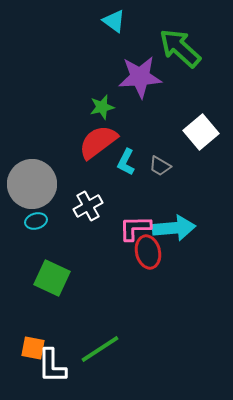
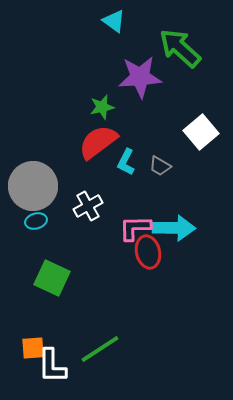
gray circle: moved 1 px right, 2 px down
cyan arrow: rotated 6 degrees clockwise
orange square: rotated 15 degrees counterclockwise
